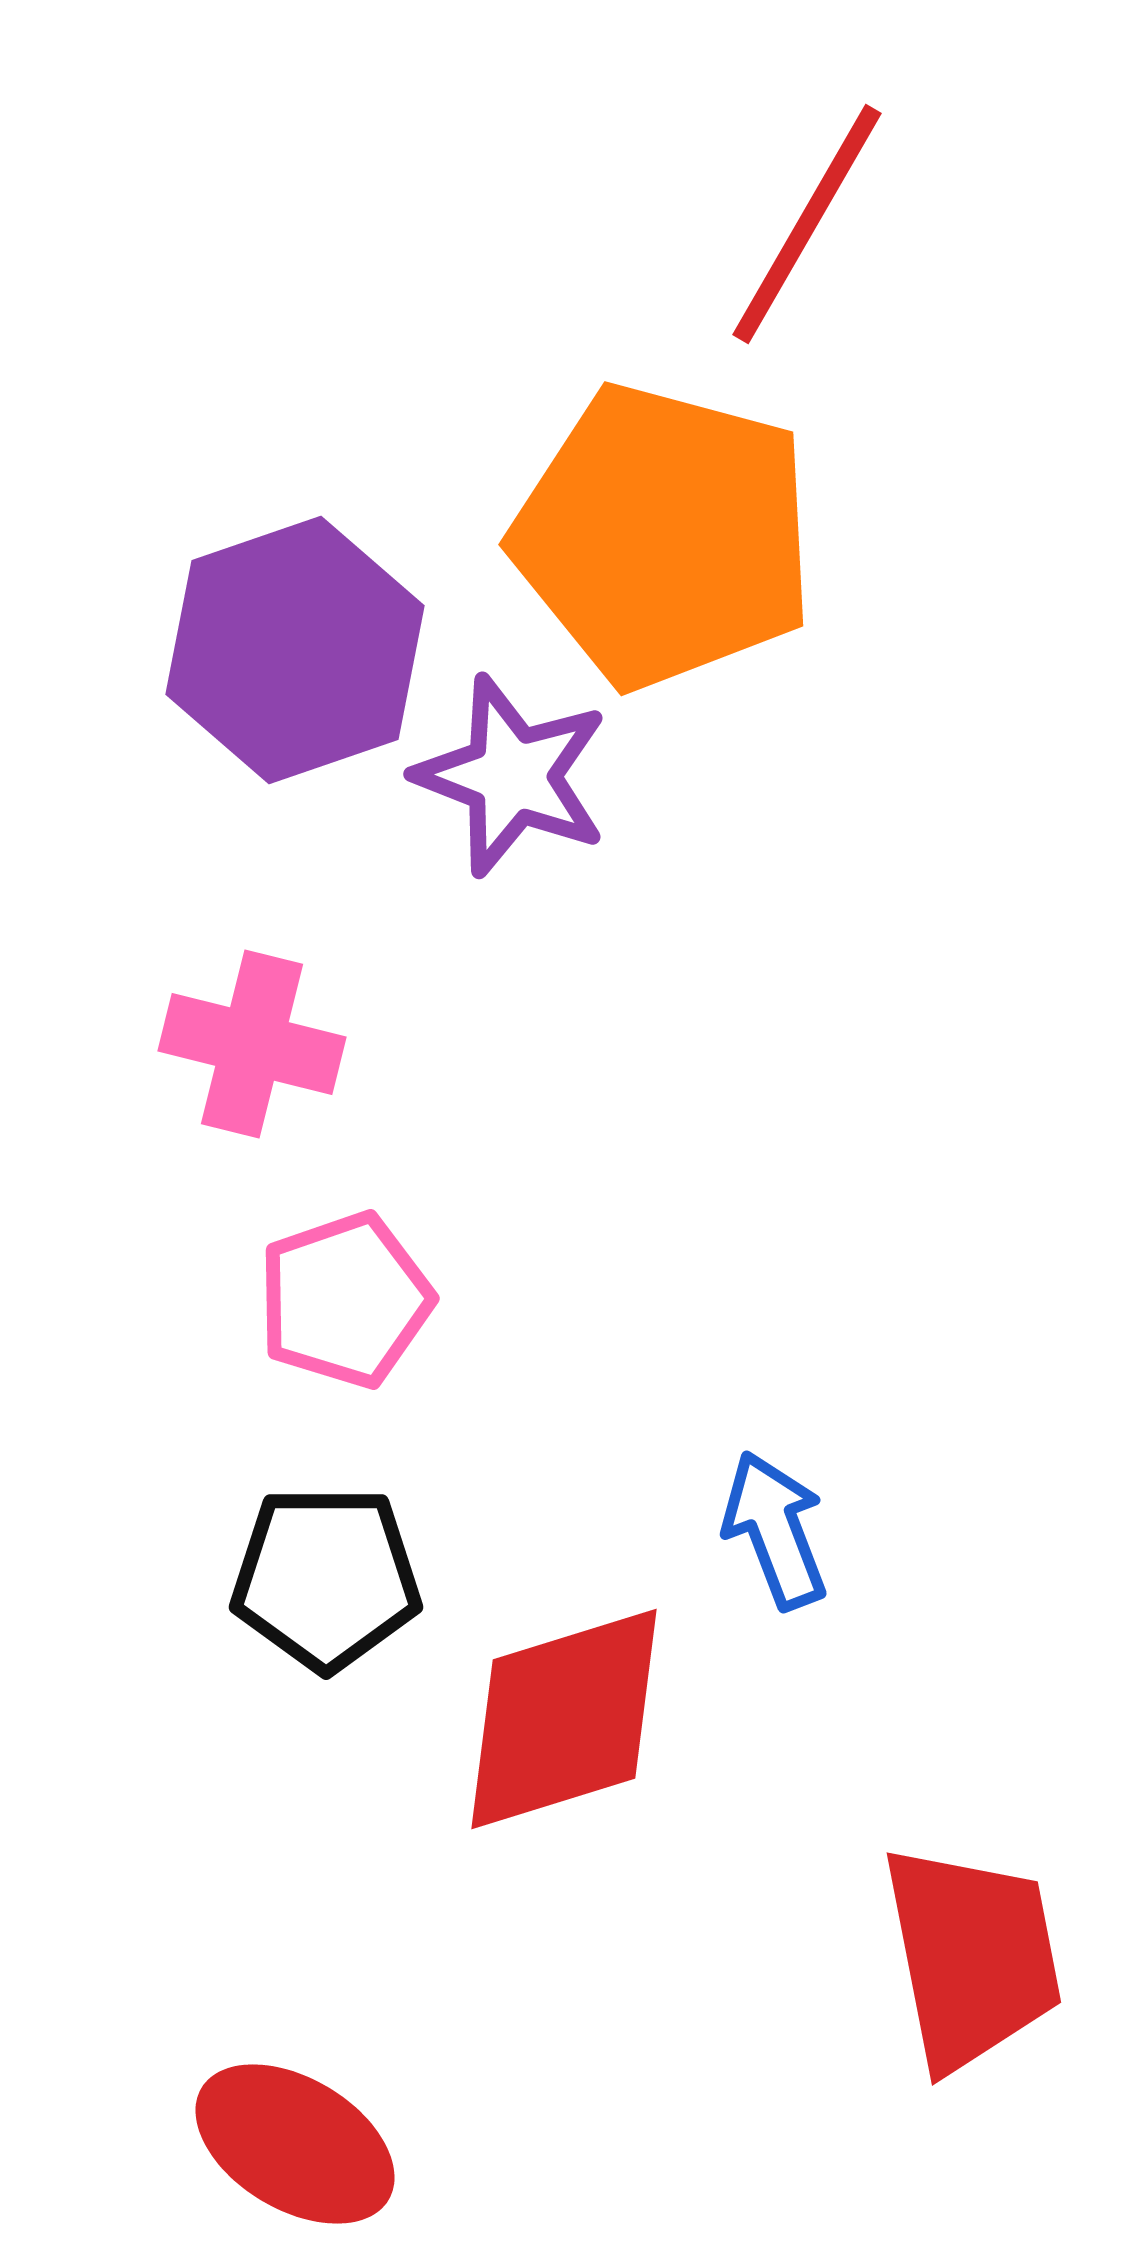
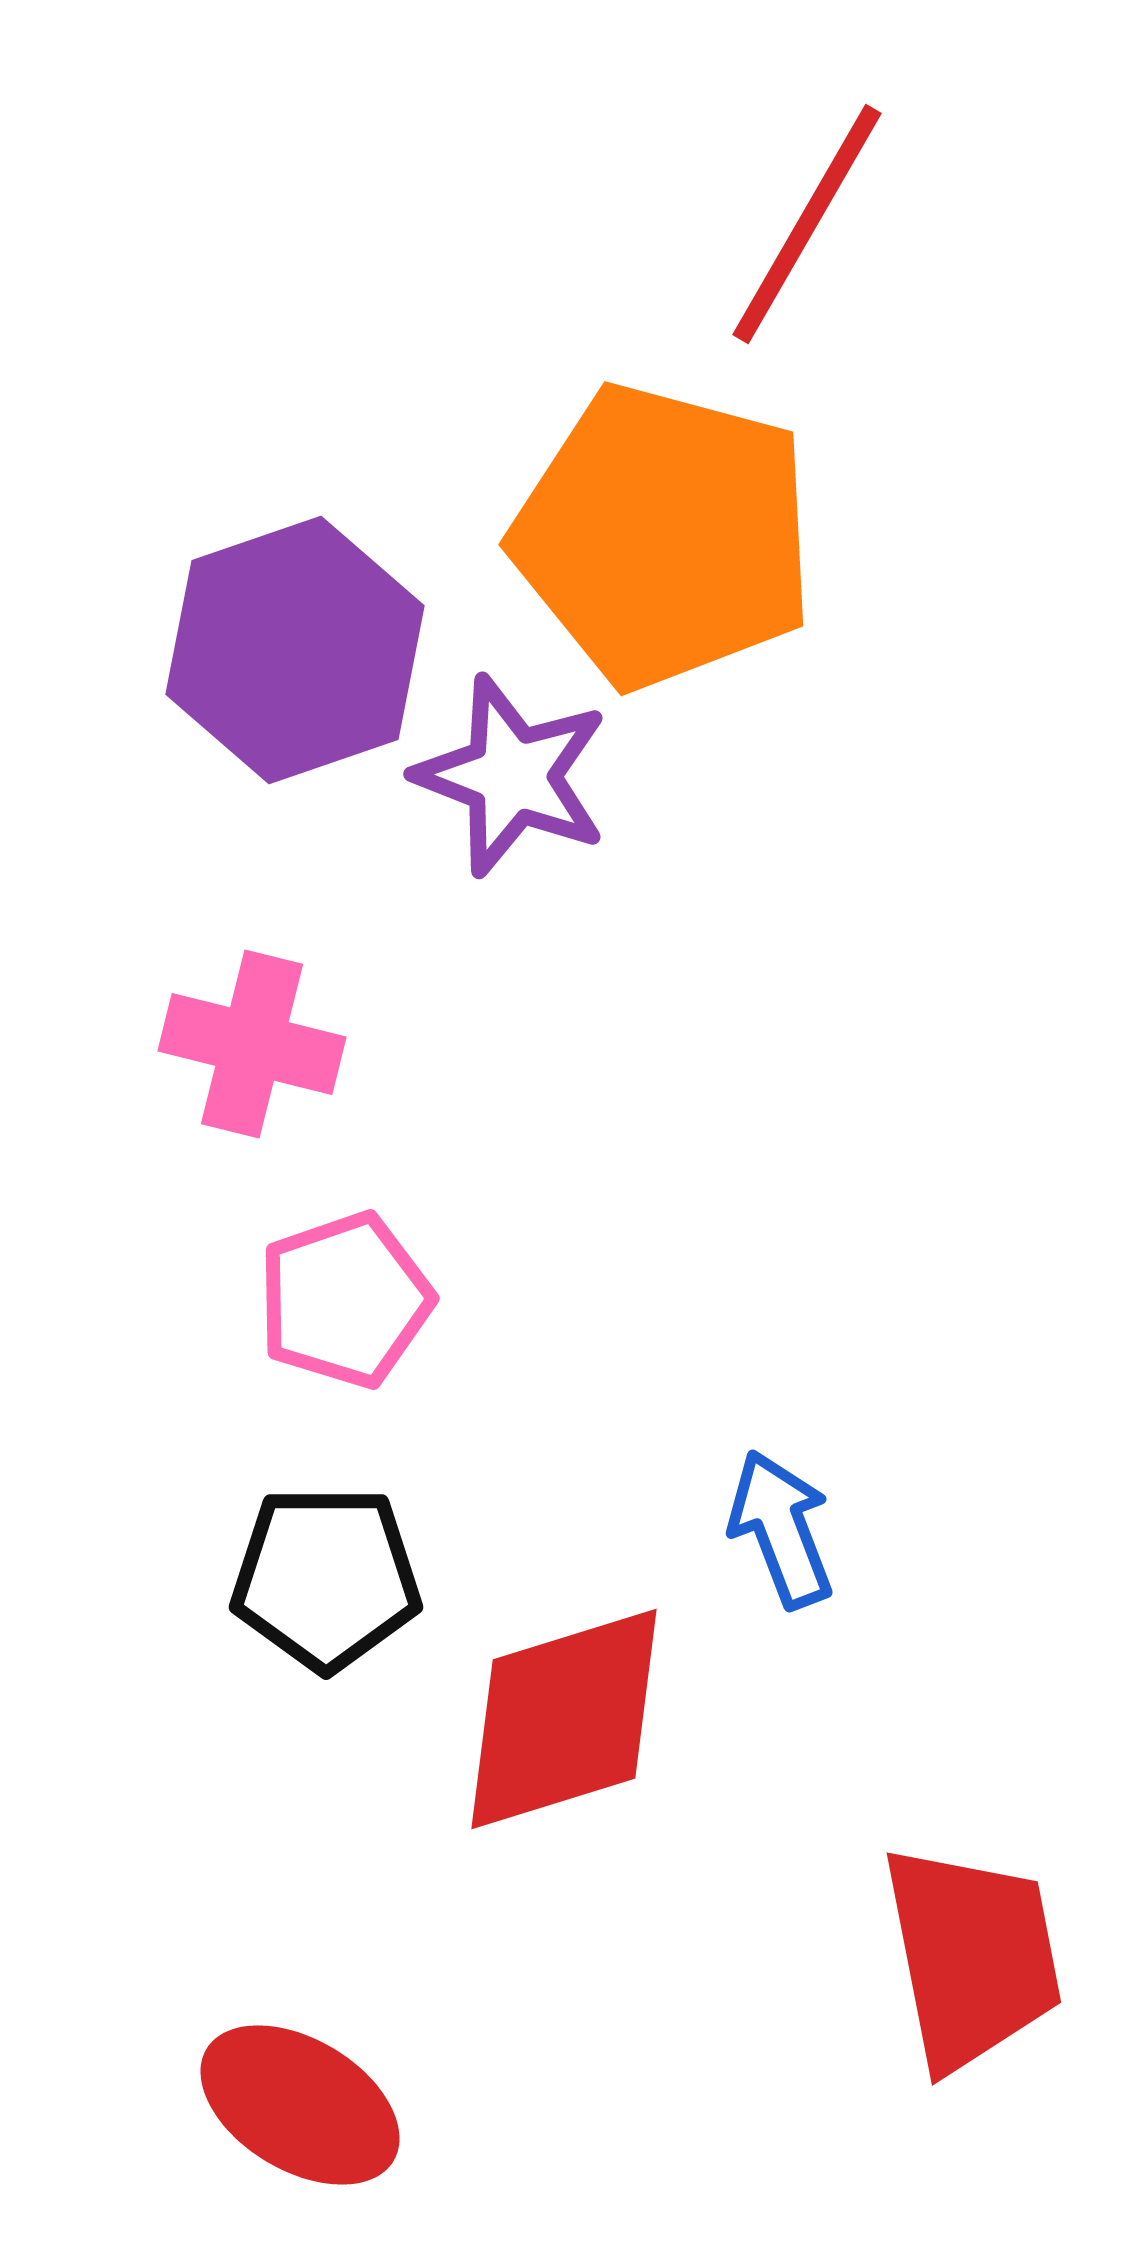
blue arrow: moved 6 px right, 1 px up
red ellipse: moved 5 px right, 39 px up
